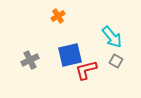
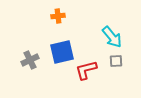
orange cross: rotated 24 degrees clockwise
blue square: moved 8 px left, 3 px up
gray square: rotated 32 degrees counterclockwise
